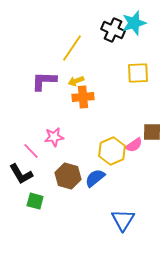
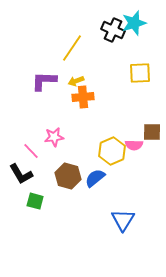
yellow square: moved 2 px right
pink semicircle: rotated 36 degrees clockwise
